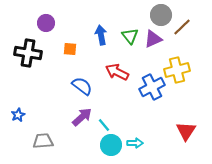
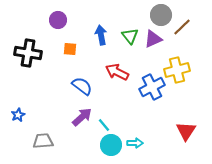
purple circle: moved 12 px right, 3 px up
